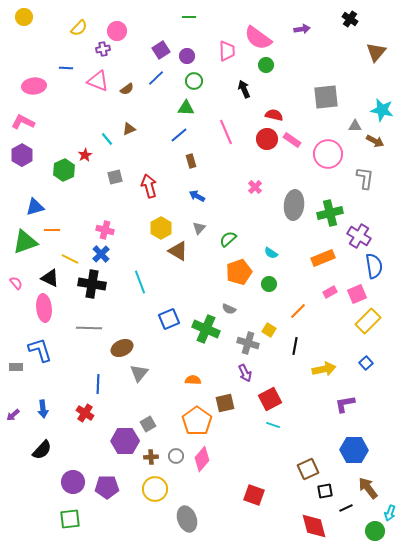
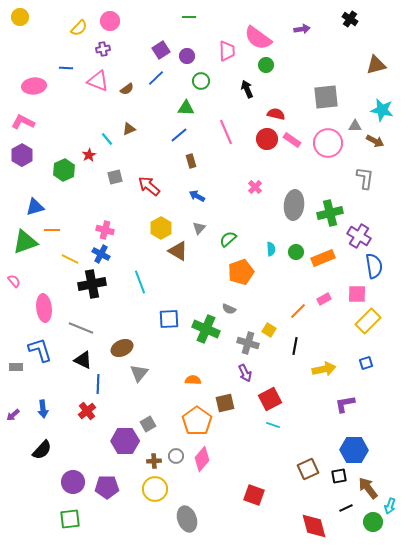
yellow circle at (24, 17): moved 4 px left
pink circle at (117, 31): moved 7 px left, 10 px up
brown triangle at (376, 52): moved 13 px down; rotated 35 degrees clockwise
green circle at (194, 81): moved 7 px right
black arrow at (244, 89): moved 3 px right
red semicircle at (274, 115): moved 2 px right, 1 px up
pink circle at (328, 154): moved 11 px up
red star at (85, 155): moved 4 px right
red arrow at (149, 186): rotated 35 degrees counterclockwise
cyan semicircle at (271, 253): moved 4 px up; rotated 128 degrees counterclockwise
blue cross at (101, 254): rotated 18 degrees counterclockwise
orange pentagon at (239, 272): moved 2 px right
black triangle at (50, 278): moved 33 px right, 82 px down
pink semicircle at (16, 283): moved 2 px left, 2 px up
black cross at (92, 284): rotated 20 degrees counterclockwise
green circle at (269, 284): moved 27 px right, 32 px up
pink rectangle at (330, 292): moved 6 px left, 7 px down
pink square at (357, 294): rotated 24 degrees clockwise
blue square at (169, 319): rotated 20 degrees clockwise
gray line at (89, 328): moved 8 px left; rotated 20 degrees clockwise
blue square at (366, 363): rotated 24 degrees clockwise
red cross at (85, 413): moved 2 px right, 2 px up; rotated 18 degrees clockwise
brown cross at (151, 457): moved 3 px right, 4 px down
black square at (325, 491): moved 14 px right, 15 px up
cyan arrow at (390, 513): moved 7 px up
green circle at (375, 531): moved 2 px left, 9 px up
